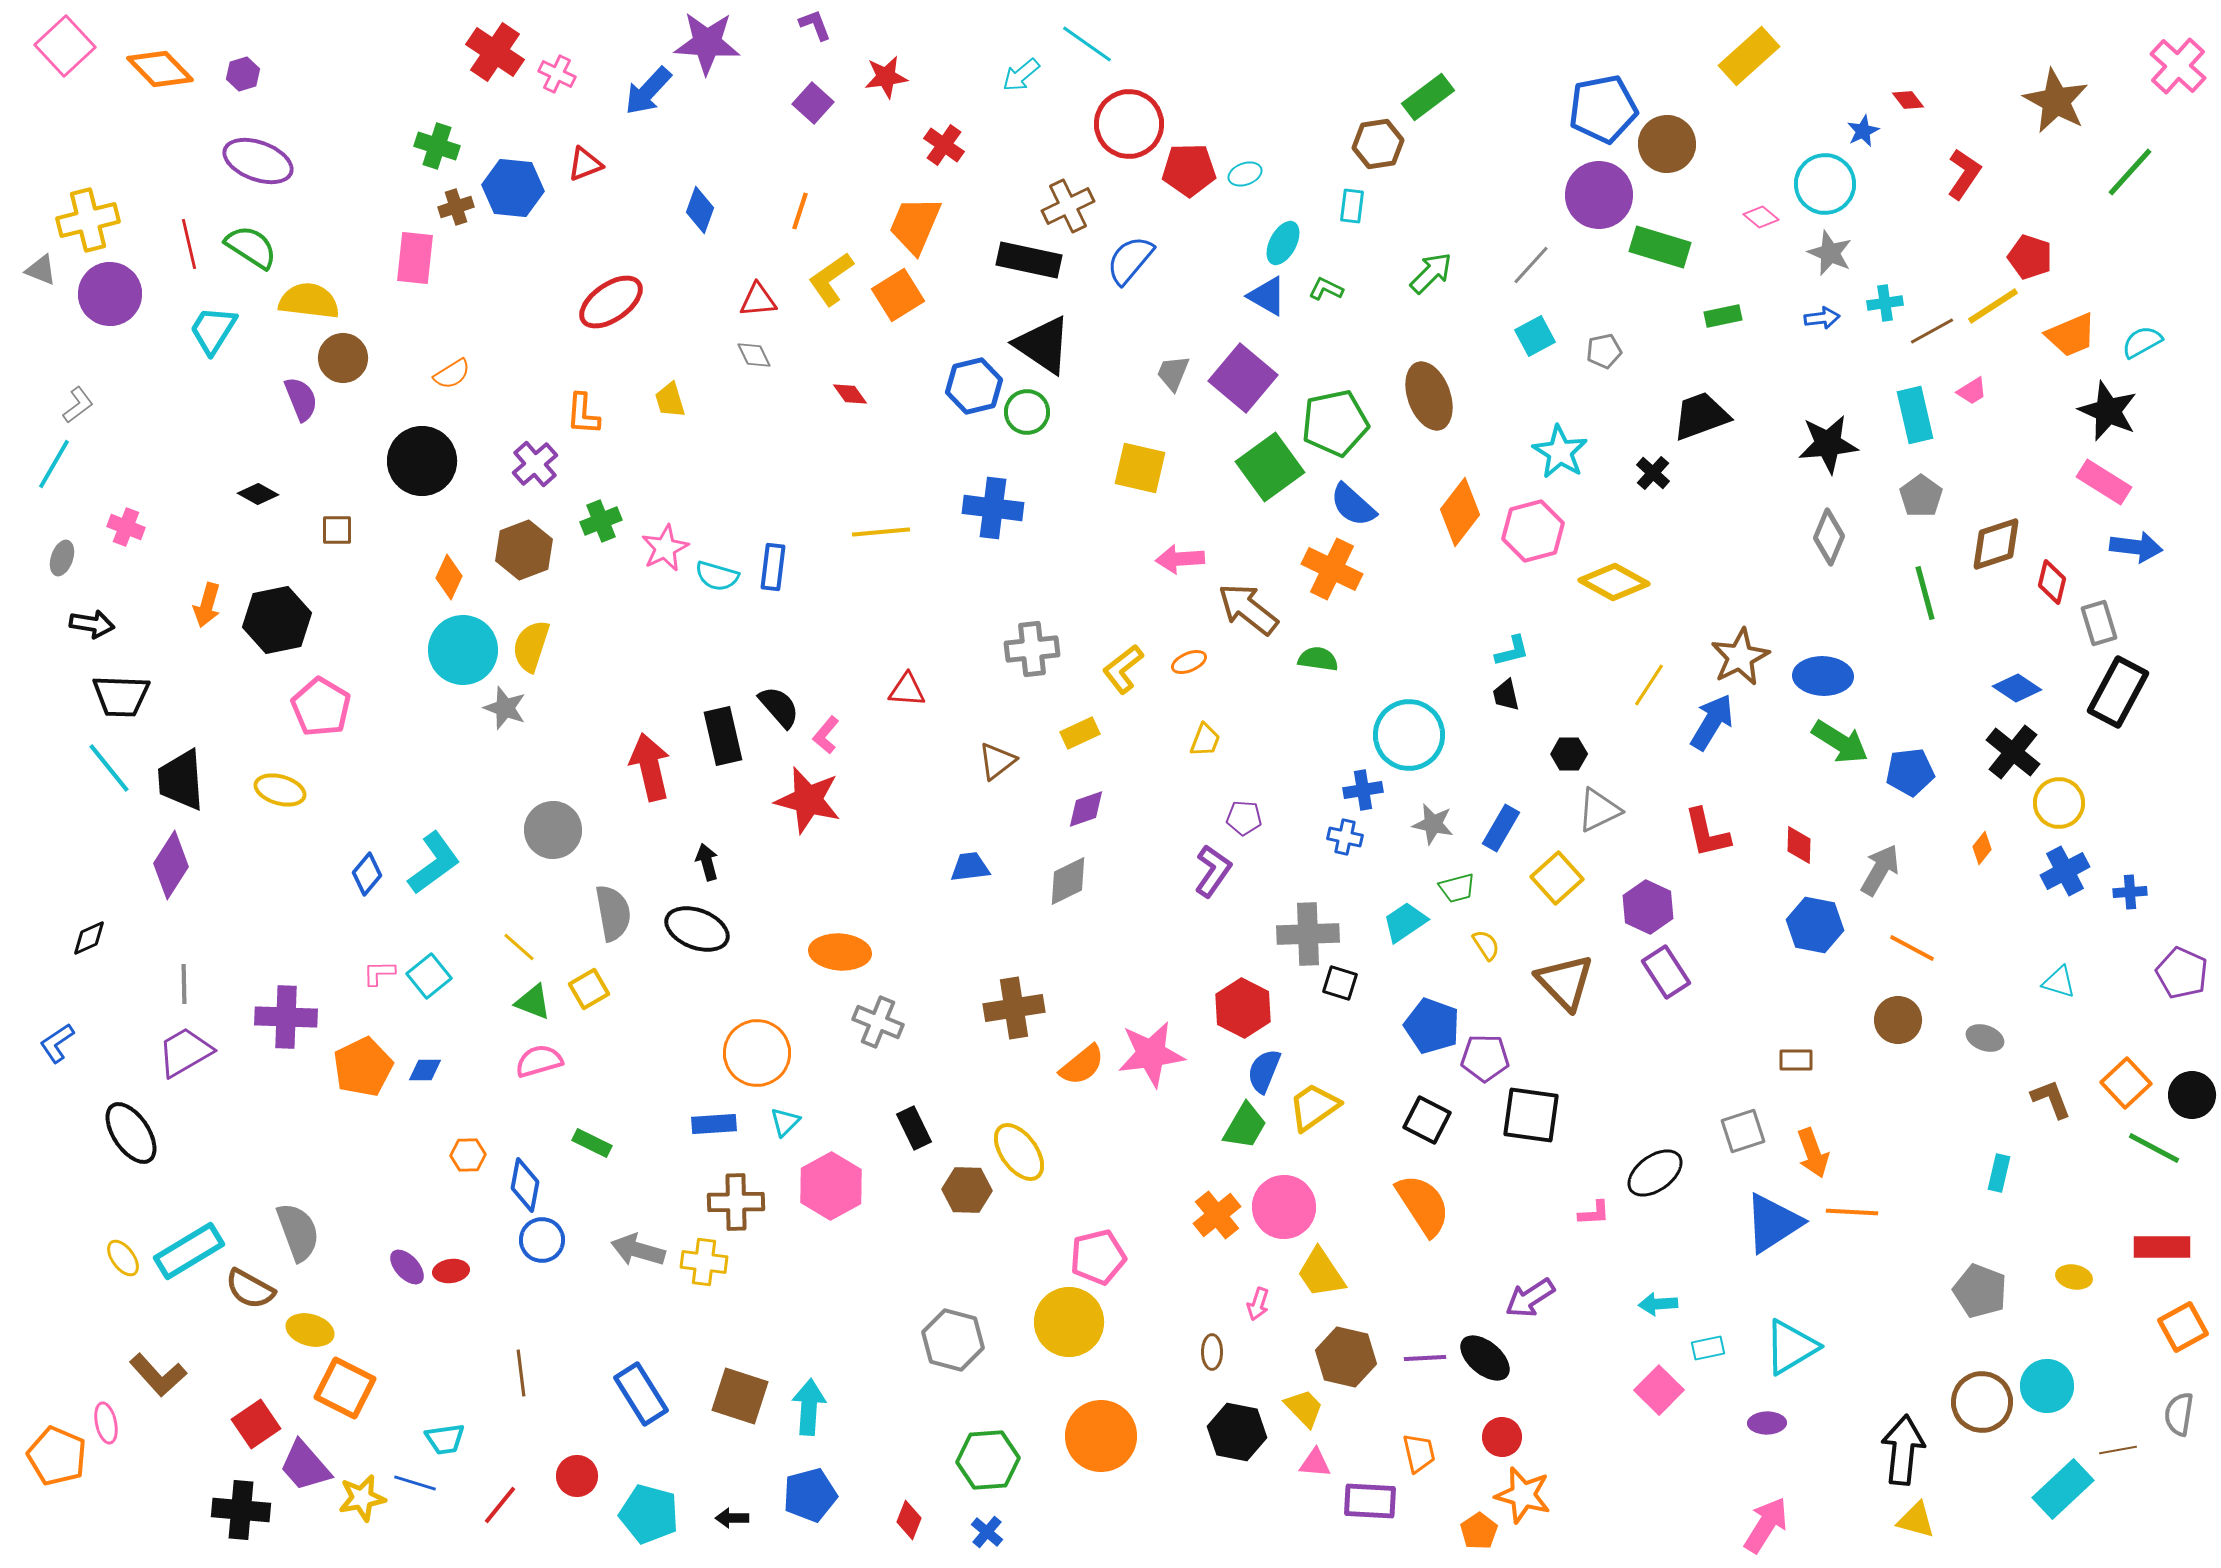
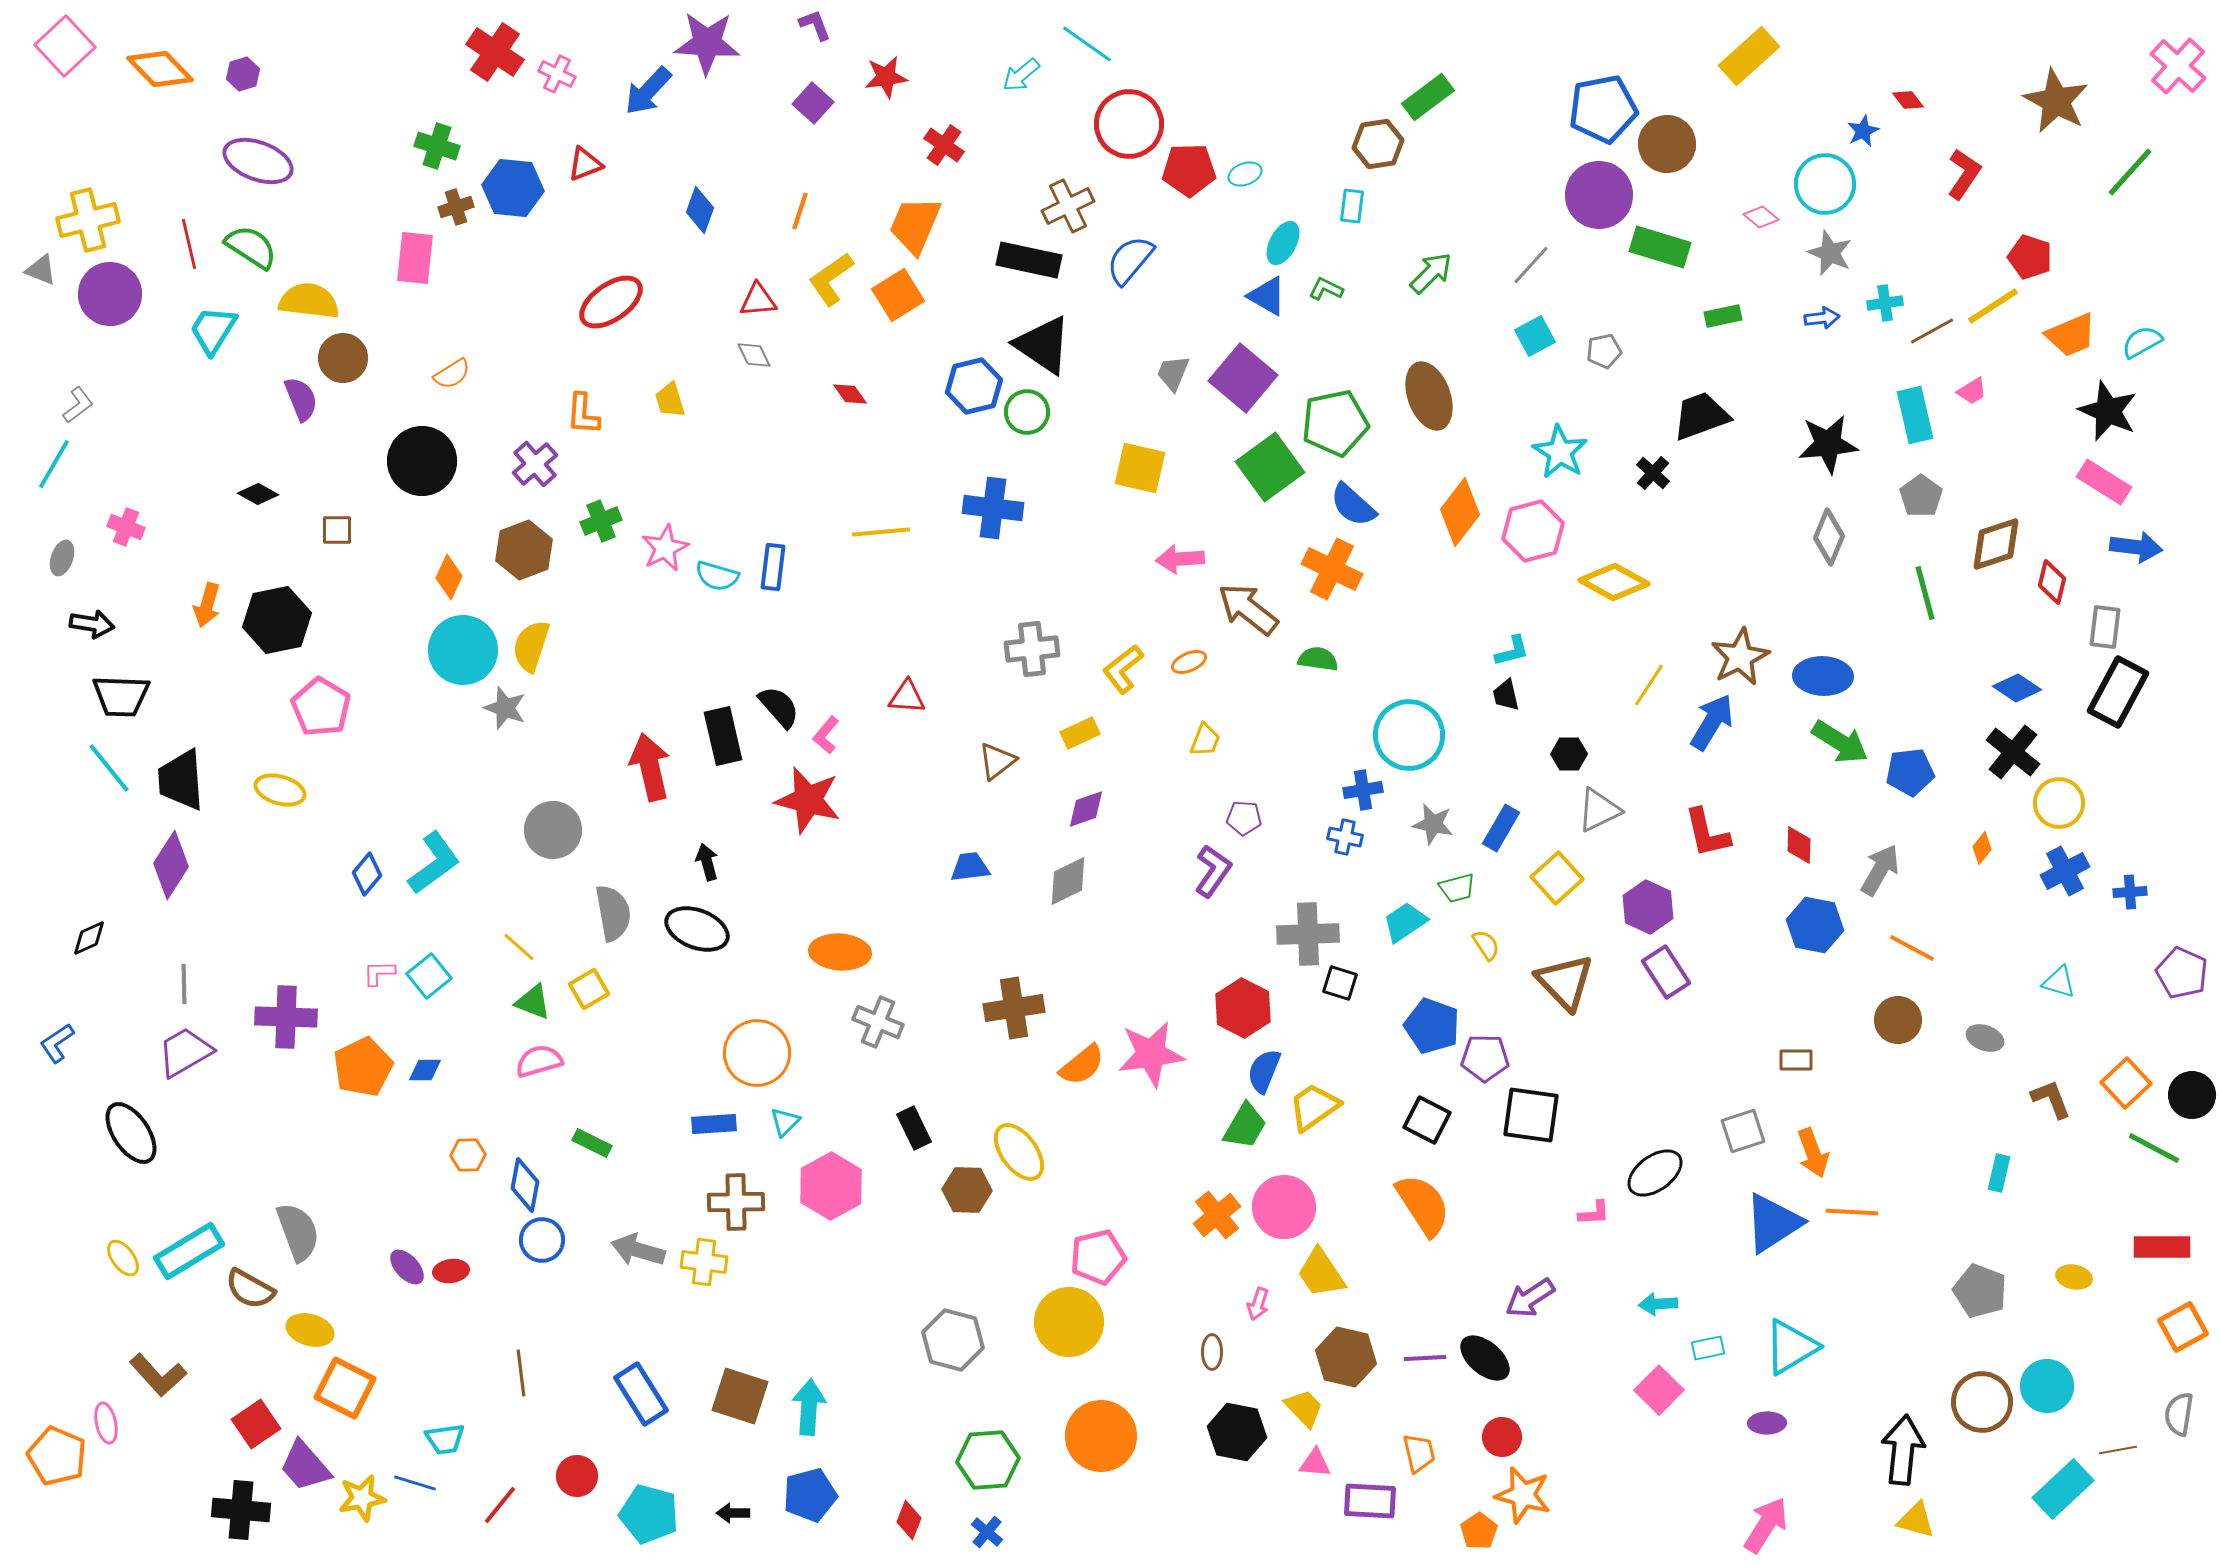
gray rectangle at (2099, 623): moved 6 px right, 4 px down; rotated 24 degrees clockwise
red triangle at (907, 690): moved 7 px down
black arrow at (732, 1518): moved 1 px right, 5 px up
